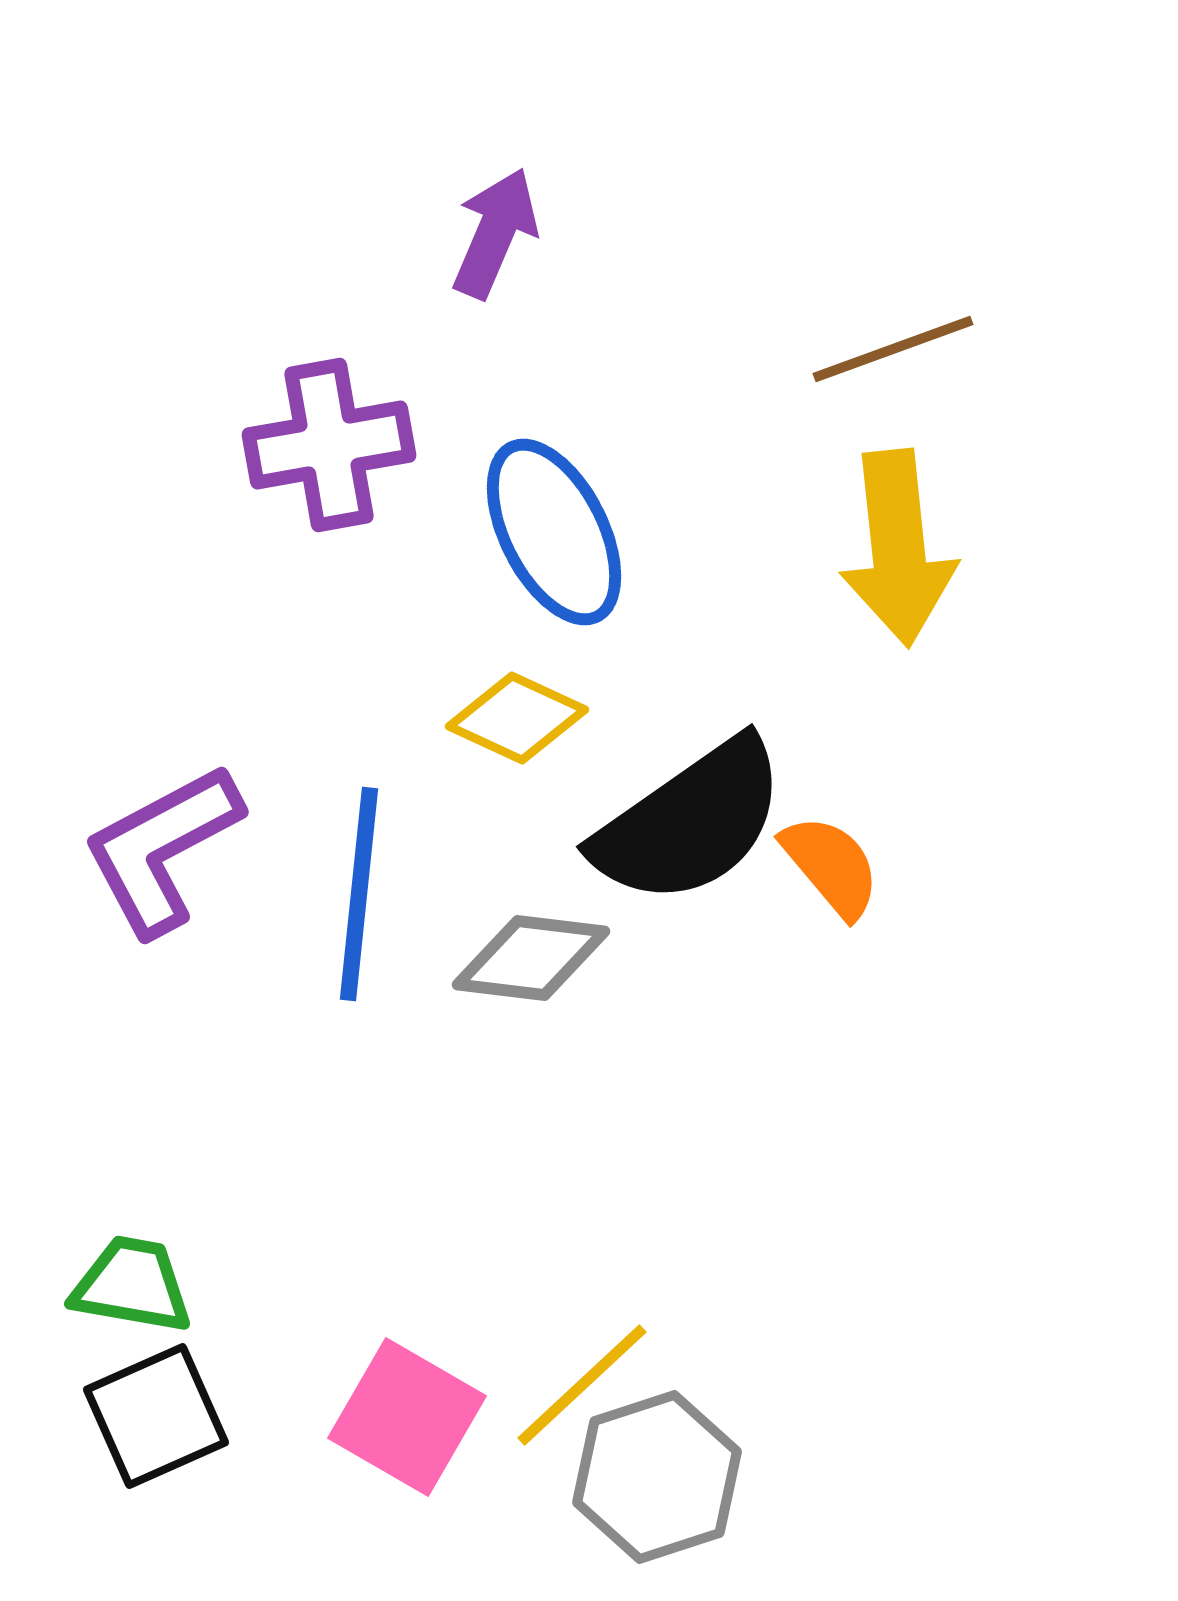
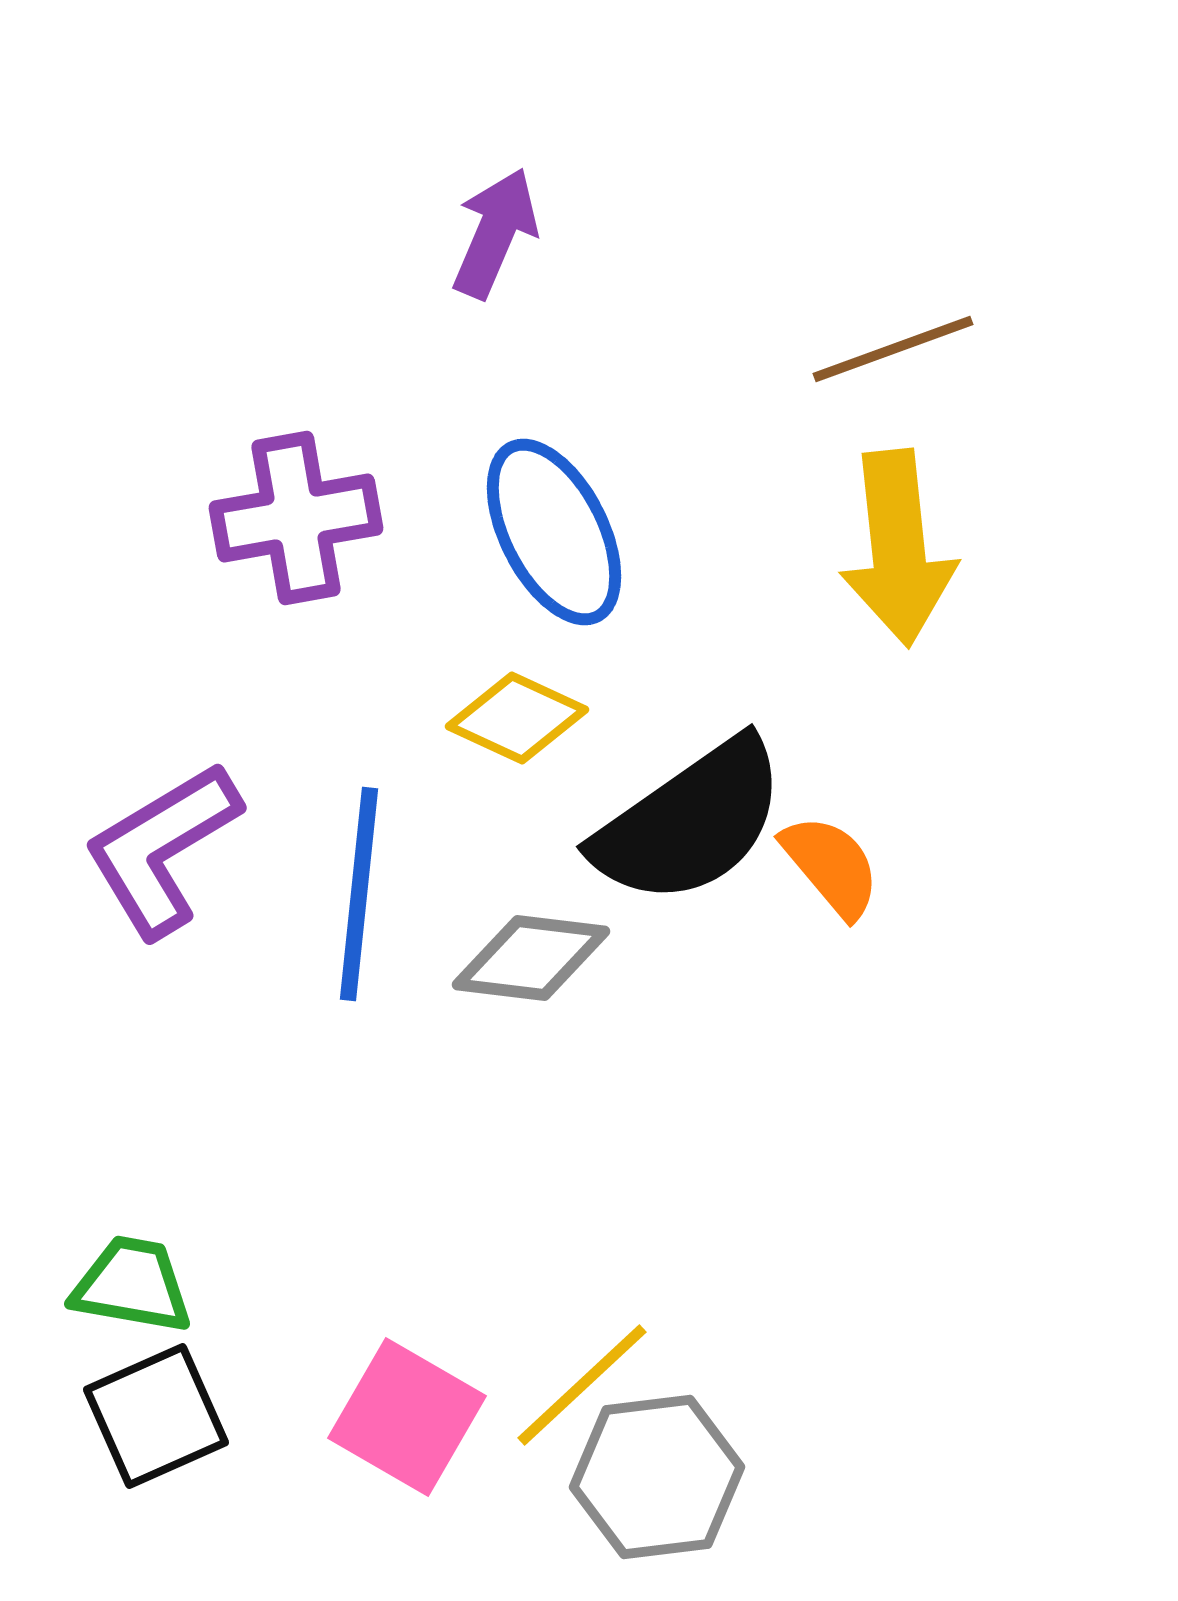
purple cross: moved 33 px left, 73 px down
purple L-shape: rotated 3 degrees counterclockwise
gray hexagon: rotated 11 degrees clockwise
